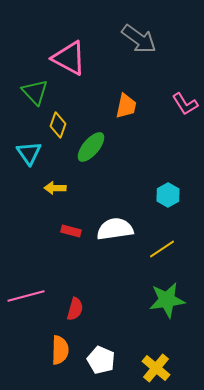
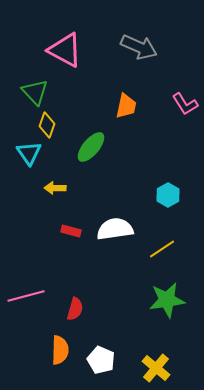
gray arrow: moved 8 px down; rotated 12 degrees counterclockwise
pink triangle: moved 4 px left, 8 px up
yellow diamond: moved 11 px left
